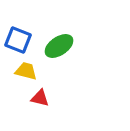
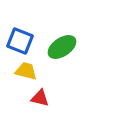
blue square: moved 2 px right, 1 px down
green ellipse: moved 3 px right, 1 px down
